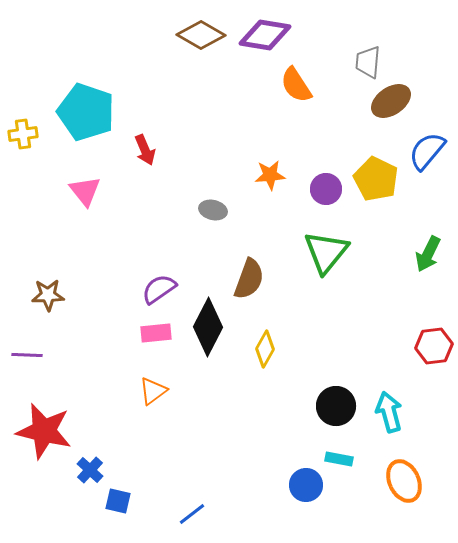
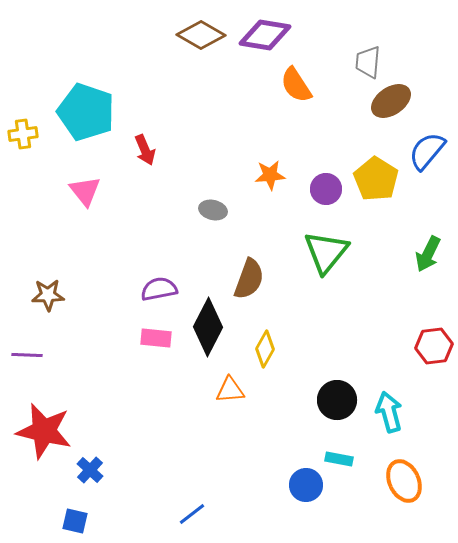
yellow pentagon: rotated 6 degrees clockwise
purple semicircle: rotated 24 degrees clockwise
pink rectangle: moved 5 px down; rotated 12 degrees clockwise
orange triangle: moved 77 px right, 1 px up; rotated 32 degrees clockwise
black circle: moved 1 px right, 6 px up
blue square: moved 43 px left, 20 px down
